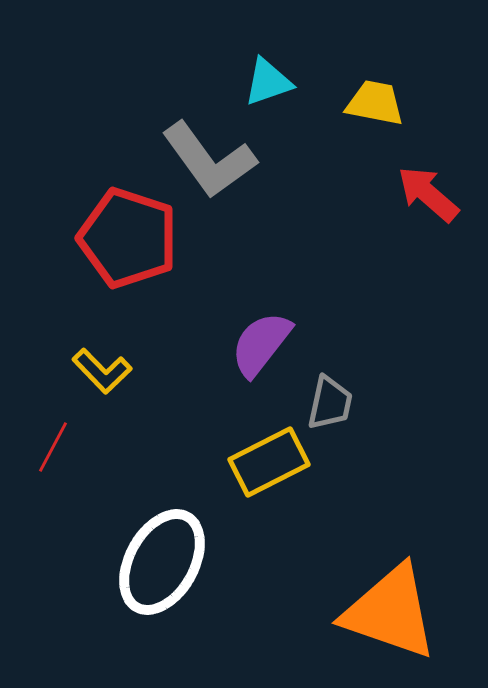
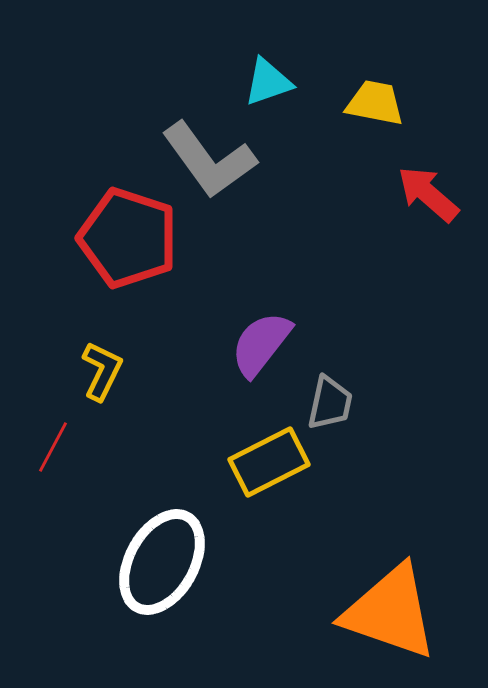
yellow L-shape: rotated 110 degrees counterclockwise
